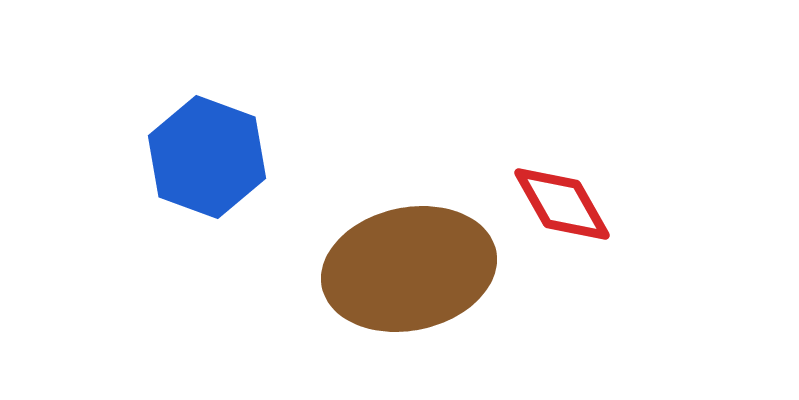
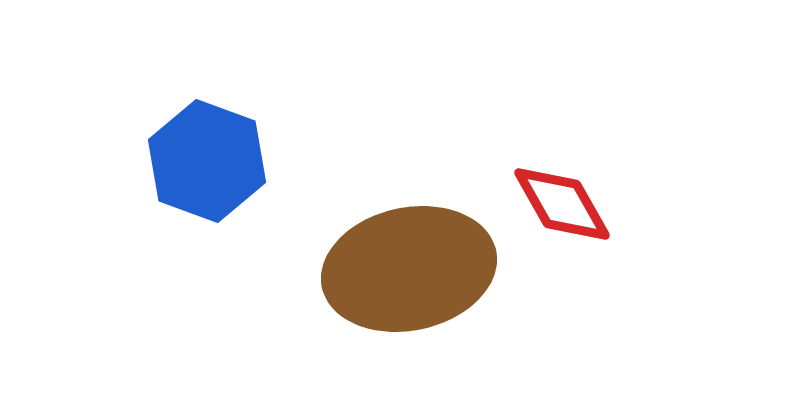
blue hexagon: moved 4 px down
